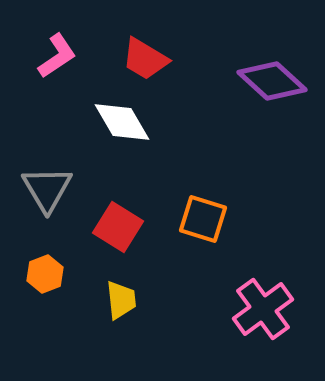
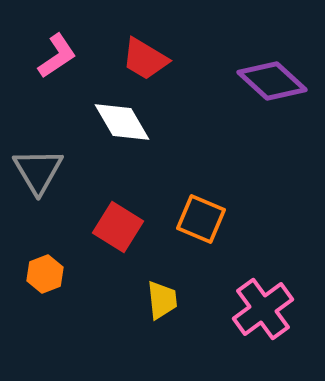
gray triangle: moved 9 px left, 18 px up
orange square: moved 2 px left; rotated 6 degrees clockwise
yellow trapezoid: moved 41 px right
